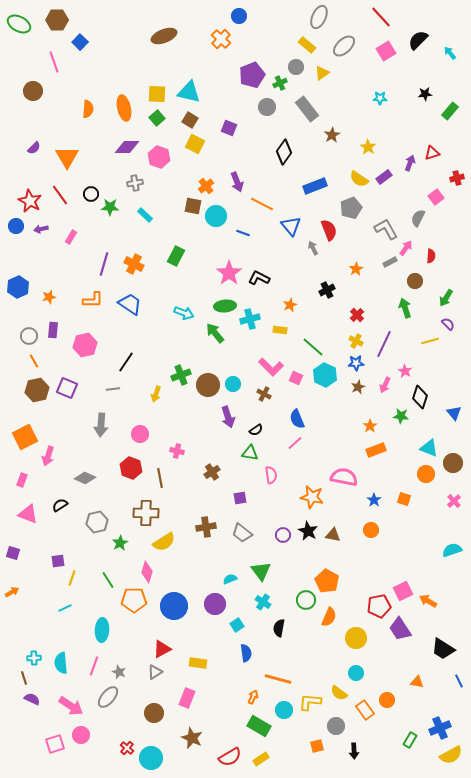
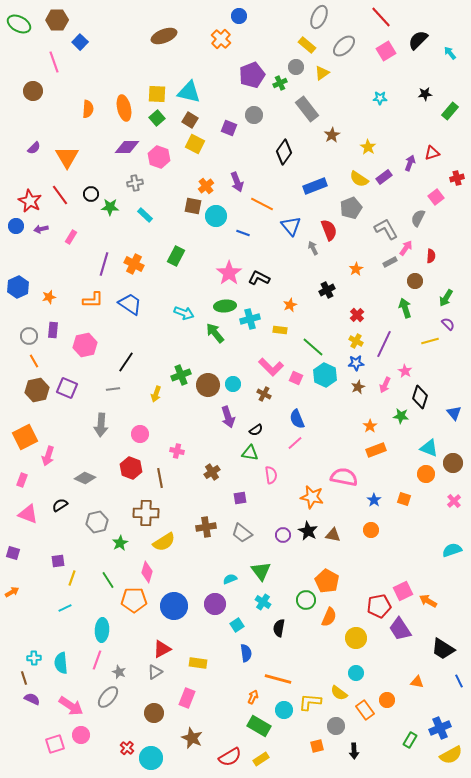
gray circle at (267, 107): moved 13 px left, 8 px down
pink line at (94, 666): moved 3 px right, 6 px up
